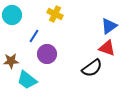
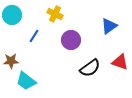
red triangle: moved 13 px right, 14 px down
purple circle: moved 24 px right, 14 px up
black semicircle: moved 2 px left
cyan trapezoid: moved 1 px left, 1 px down
